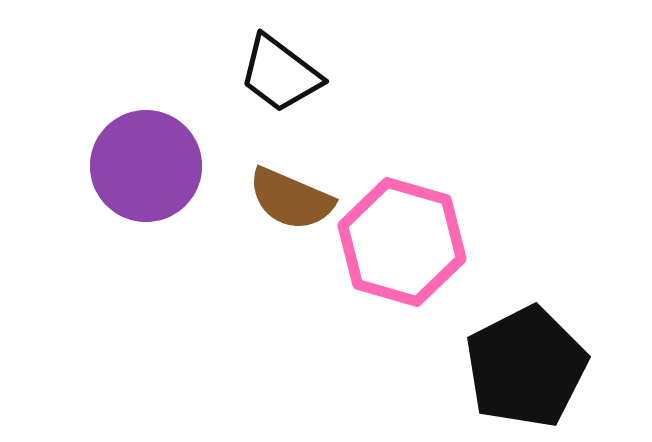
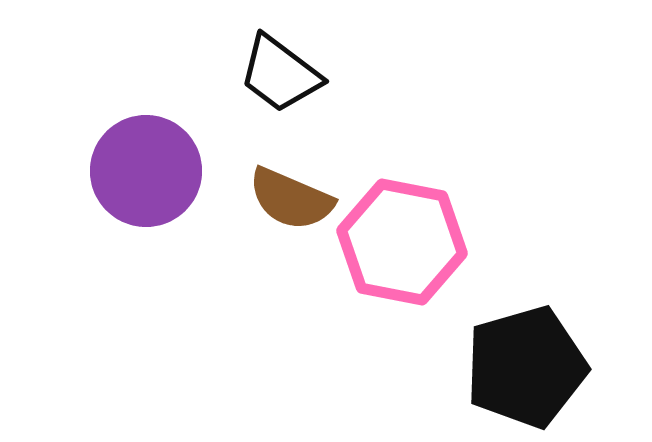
purple circle: moved 5 px down
pink hexagon: rotated 5 degrees counterclockwise
black pentagon: rotated 11 degrees clockwise
